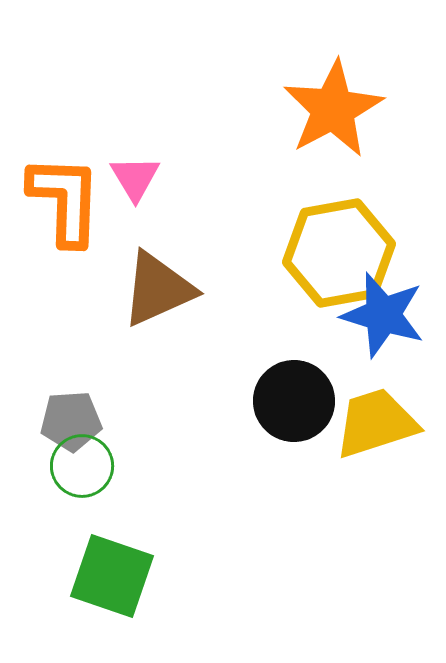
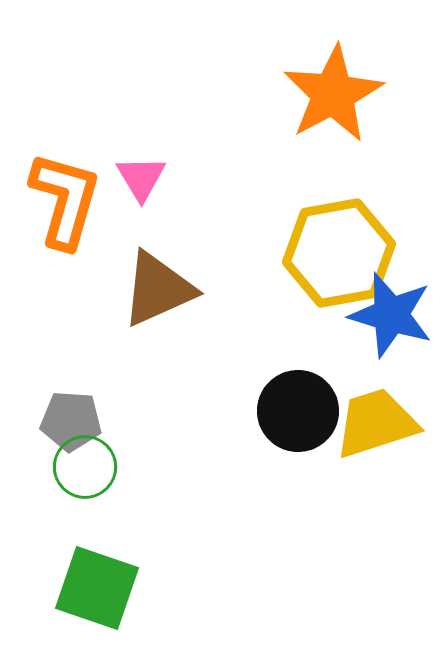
orange star: moved 15 px up
pink triangle: moved 6 px right
orange L-shape: rotated 14 degrees clockwise
blue star: moved 8 px right
black circle: moved 4 px right, 10 px down
gray pentagon: rotated 8 degrees clockwise
green circle: moved 3 px right, 1 px down
green square: moved 15 px left, 12 px down
